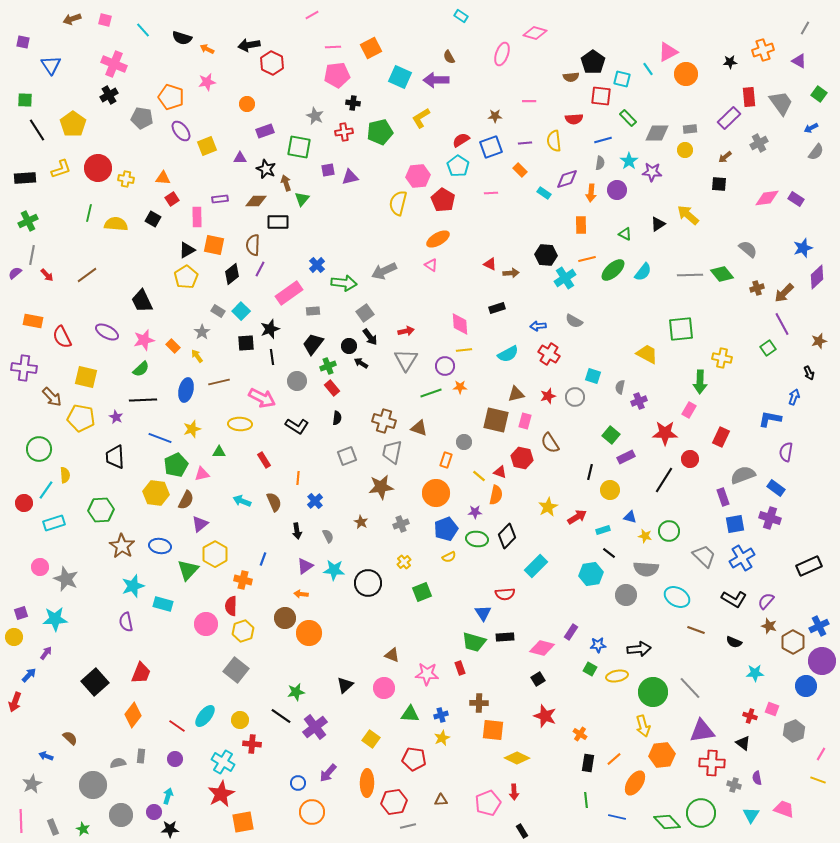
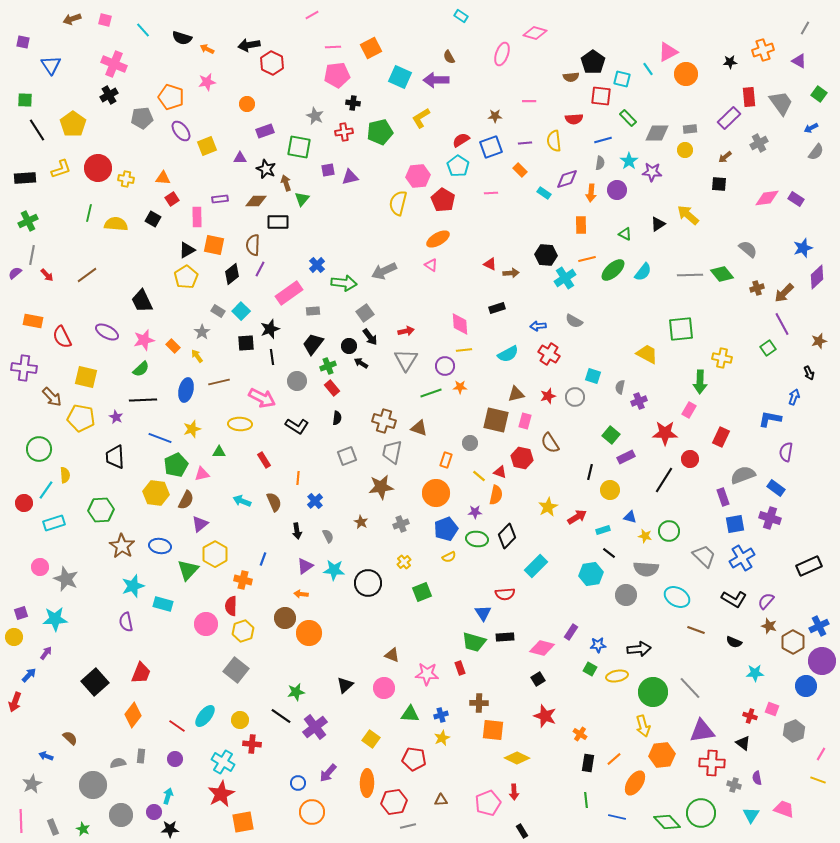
gray pentagon at (142, 118): rotated 15 degrees counterclockwise
gray circle at (464, 442): moved 6 px right, 1 px down
